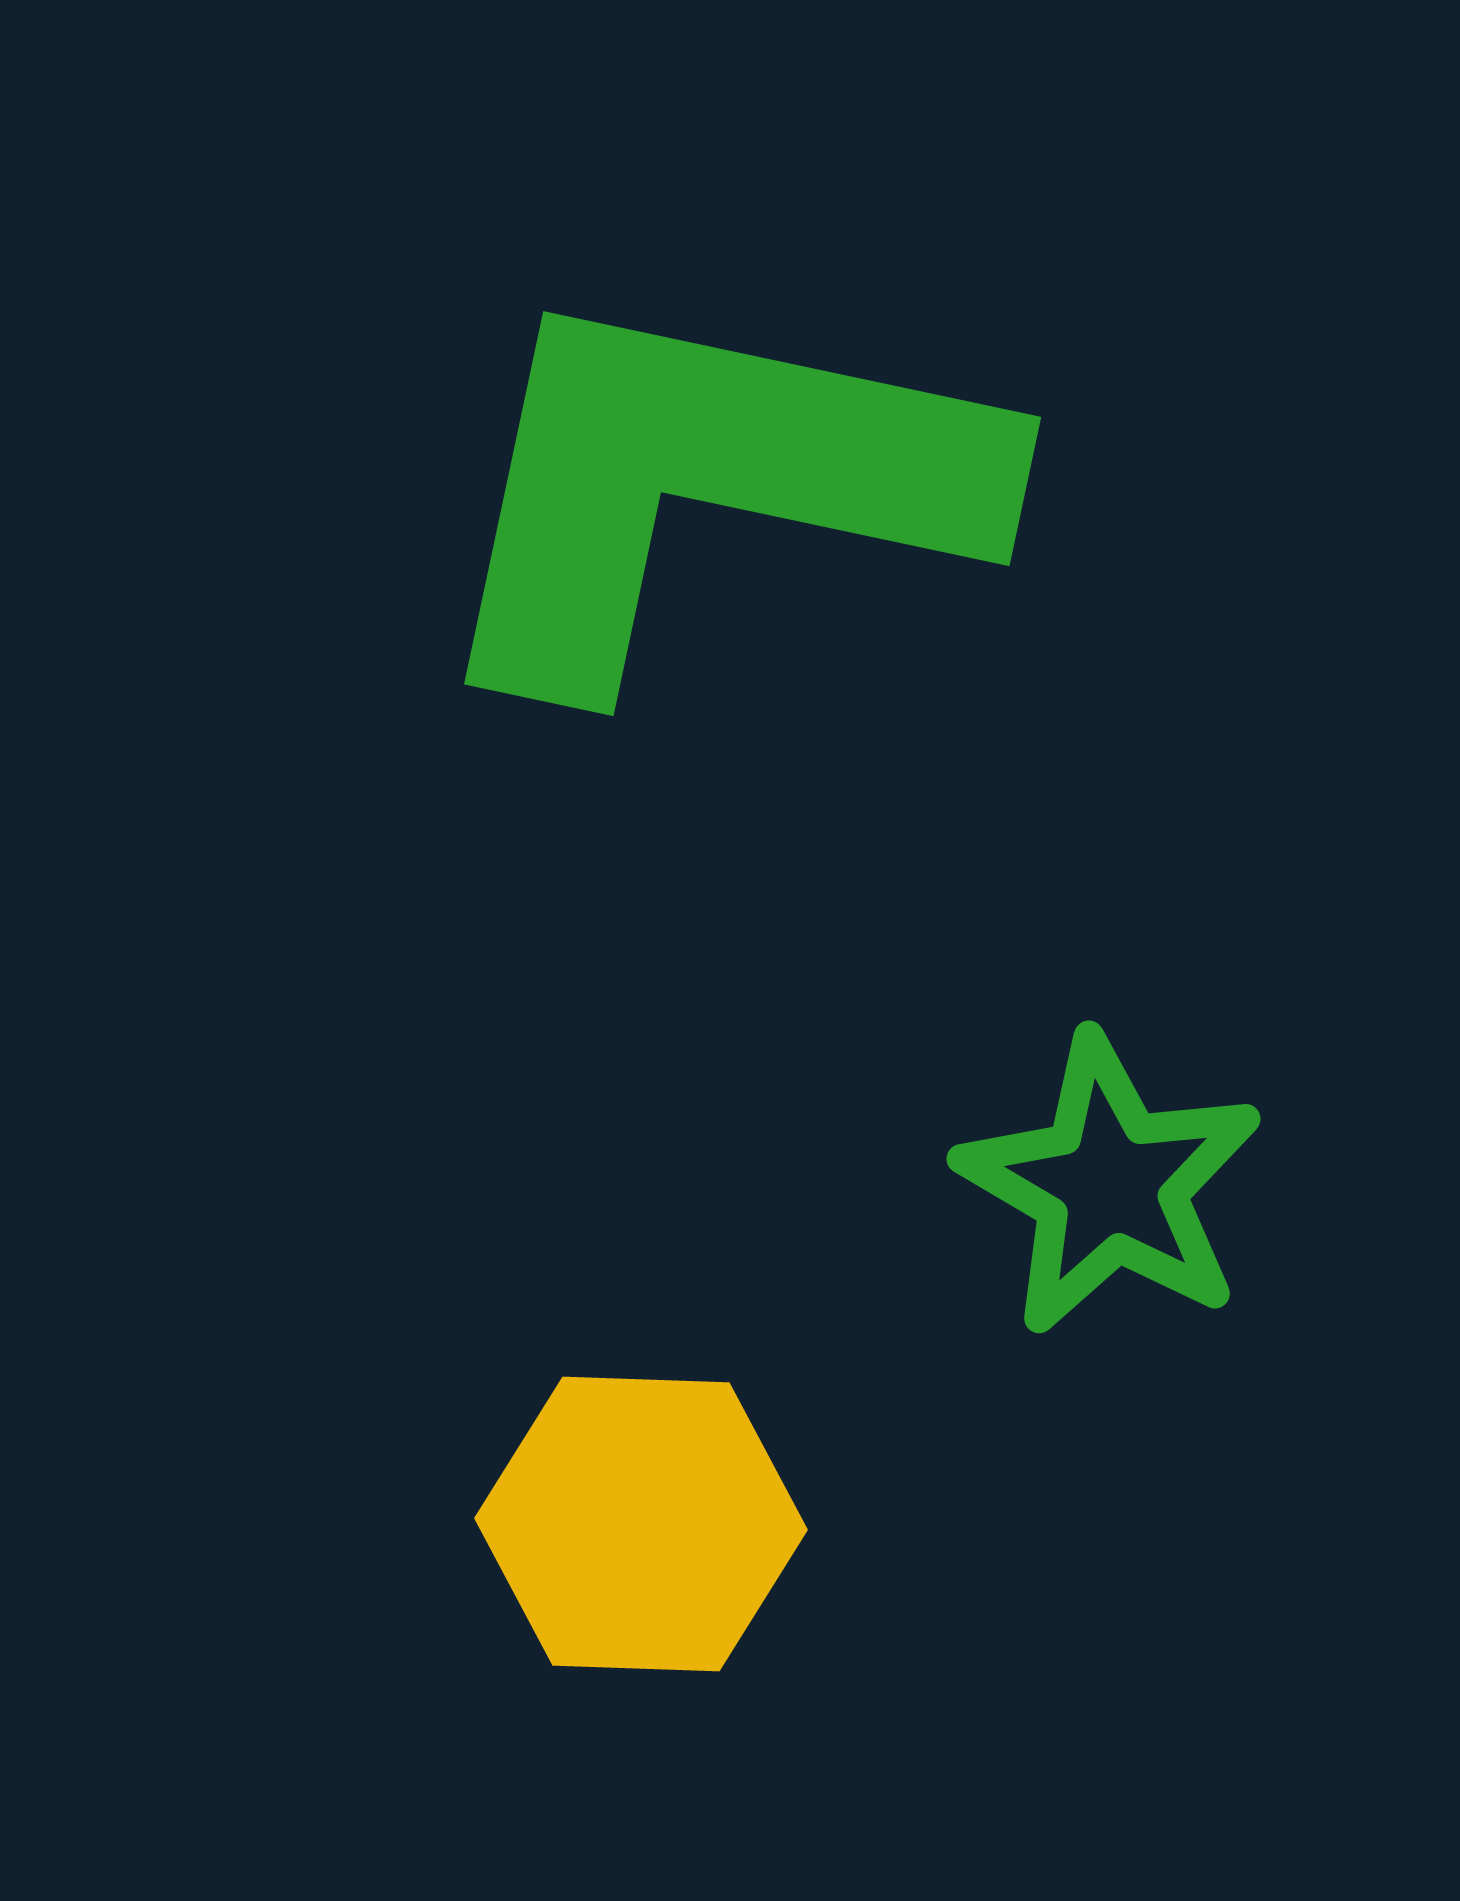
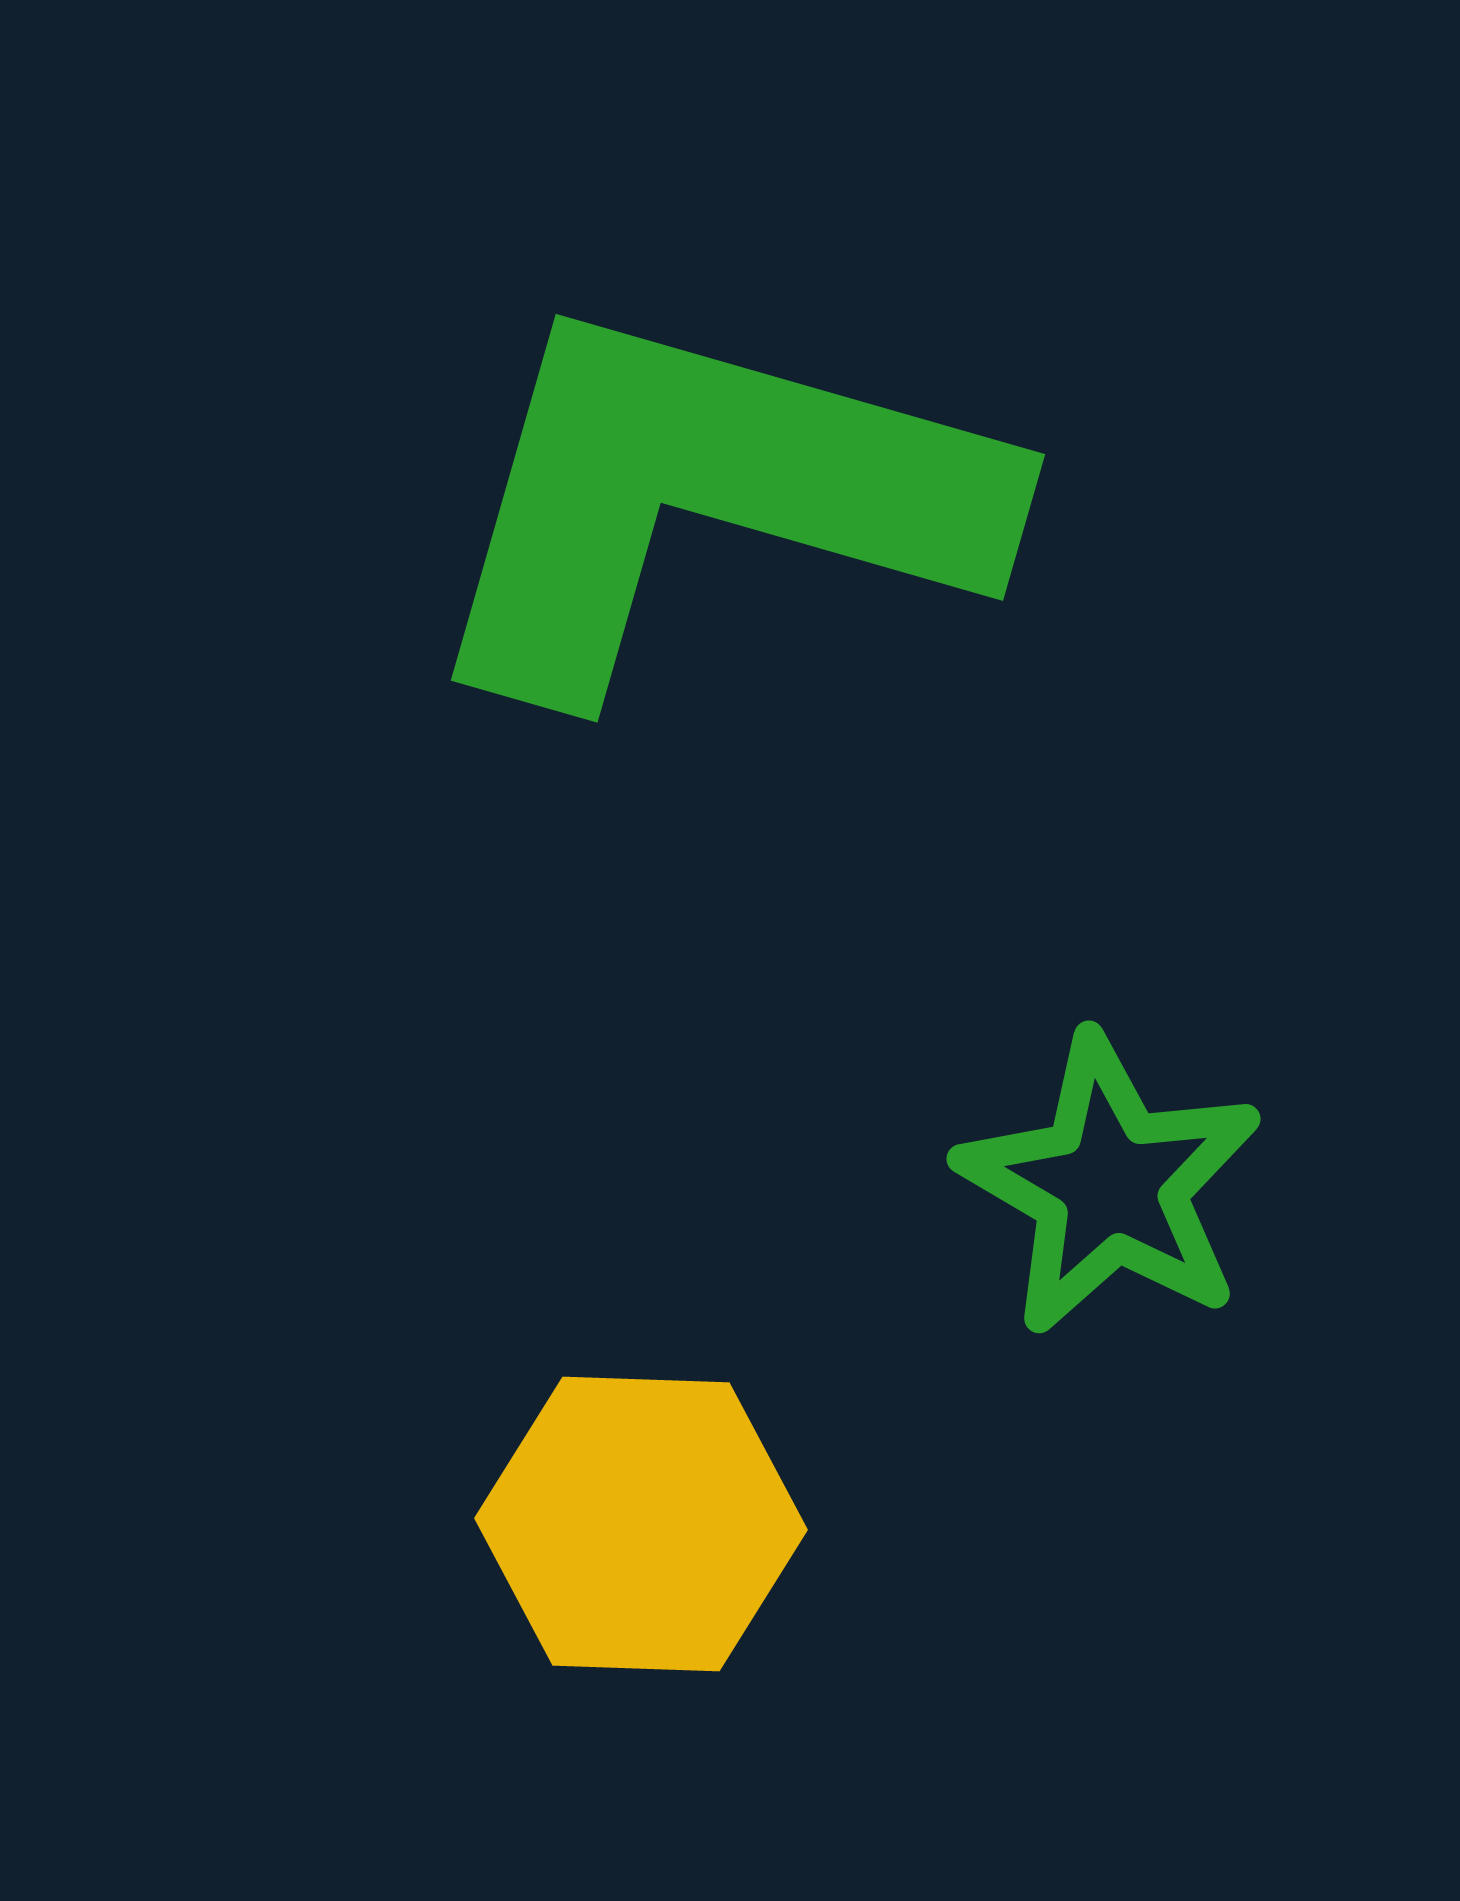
green L-shape: moved 14 px down; rotated 4 degrees clockwise
